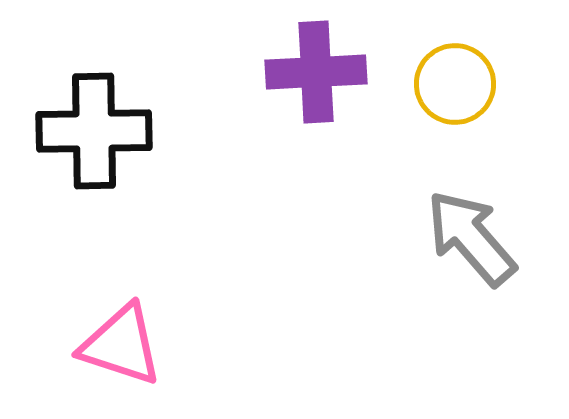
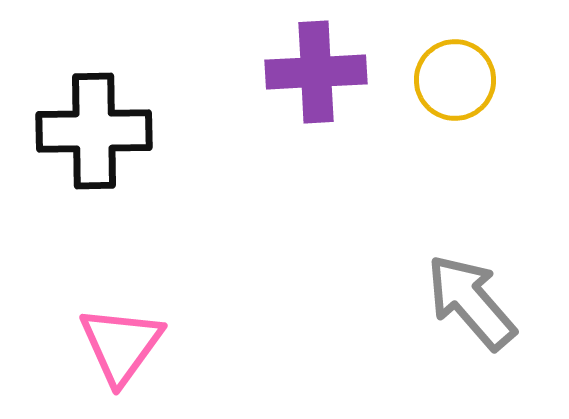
yellow circle: moved 4 px up
gray arrow: moved 64 px down
pink triangle: rotated 48 degrees clockwise
